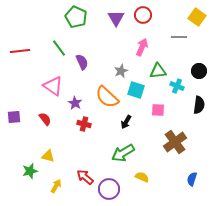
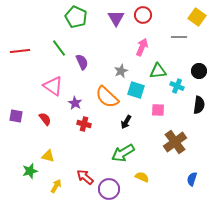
purple square: moved 2 px right, 1 px up; rotated 16 degrees clockwise
